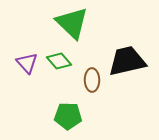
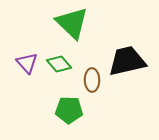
green diamond: moved 3 px down
green pentagon: moved 1 px right, 6 px up
